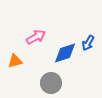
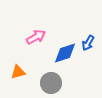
orange triangle: moved 3 px right, 11 px down
